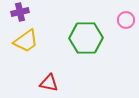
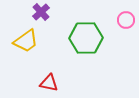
purple cross: moved 21 px right; rotated 30 degrees counterclockwise
